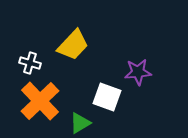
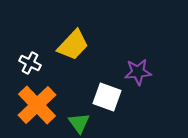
white cross: rotated 10 degrees clockwise
orange cross: moved 3 px left, 4 px down
green triangle: moved 1 px left; rotated 35 degrees counterclockwise
